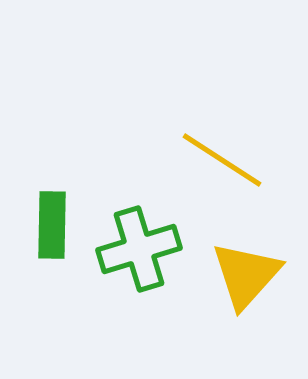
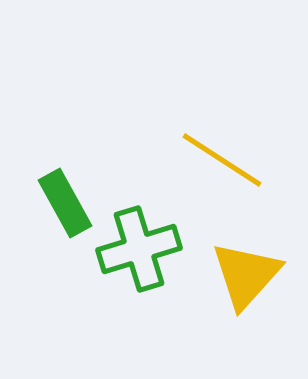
green rectangle: moved 13 px right, 22 px up; rotated 30 degrees counterclockwise
